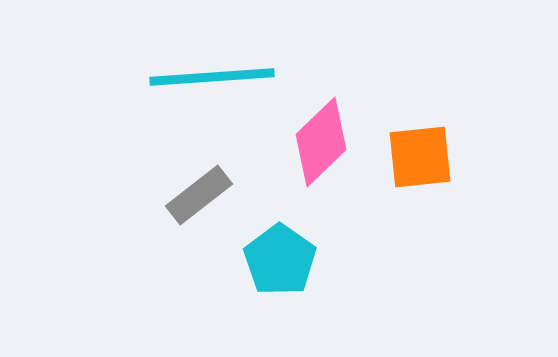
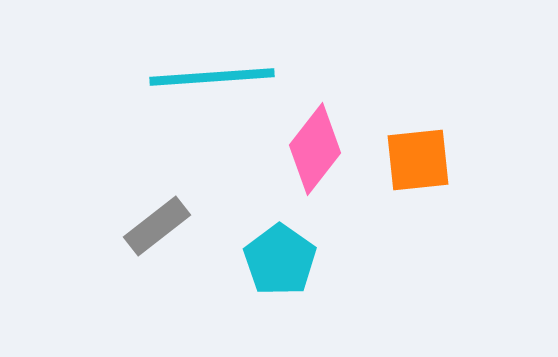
pink diamond: moved 6 px left, 7 px down; rotated 8 degrees counterclockwise
orange square: moved 2 px left, 3 px down
gray rectangle: moved 42 px left, 31 px down
